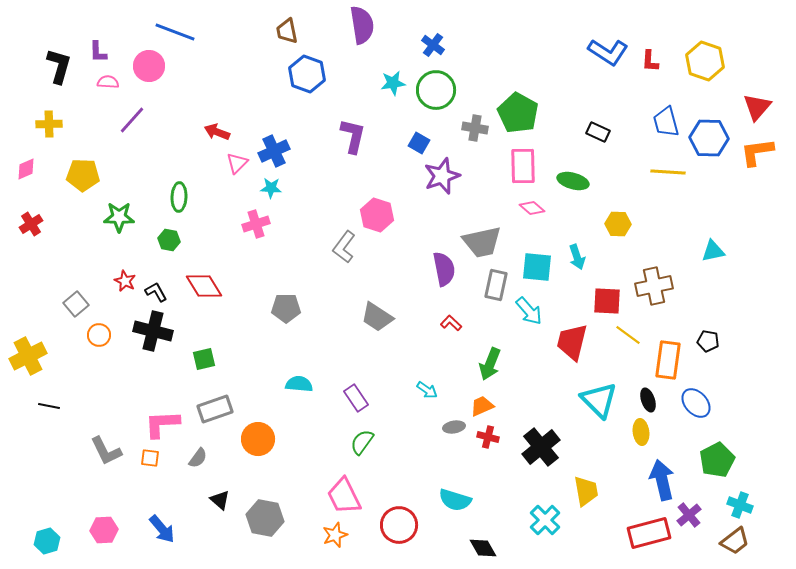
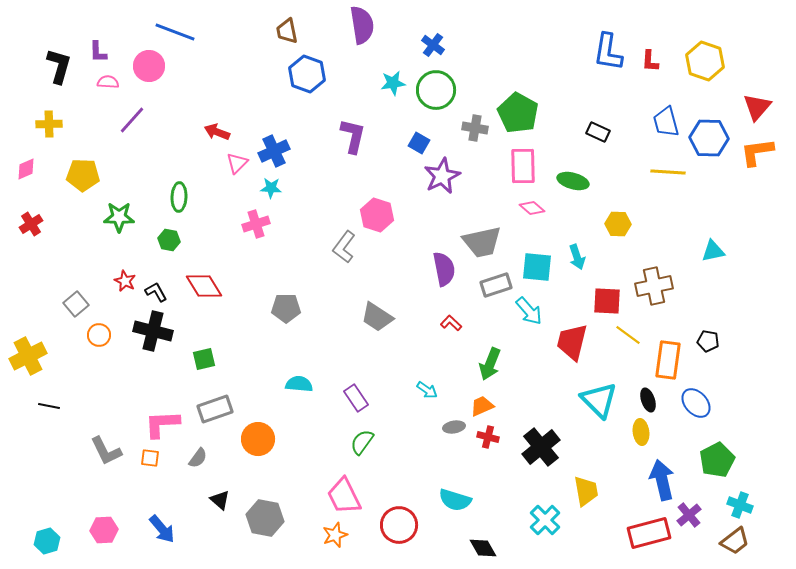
blue L-shape at (608, 52): rotated 66 degrees clockwise
purple star at (442, 176): rotated 6 degrees counterclockwise
gray rectangle at (496, 285): rotated 60 degrees clockwise
